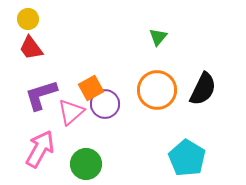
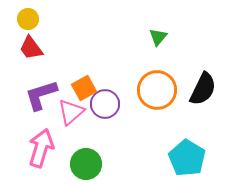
orange square: moved 7 px left
pink arrow: moved 1 px right, 1 px up; rotated 12 degrees counterclockwise
